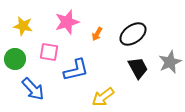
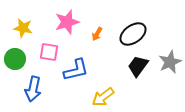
yellow star: moved 2 px down
black trapezoid: moved 2 px up; rotated 115 degrees counterclockwise
blue arrow: rotated 55 degrees clockwise
